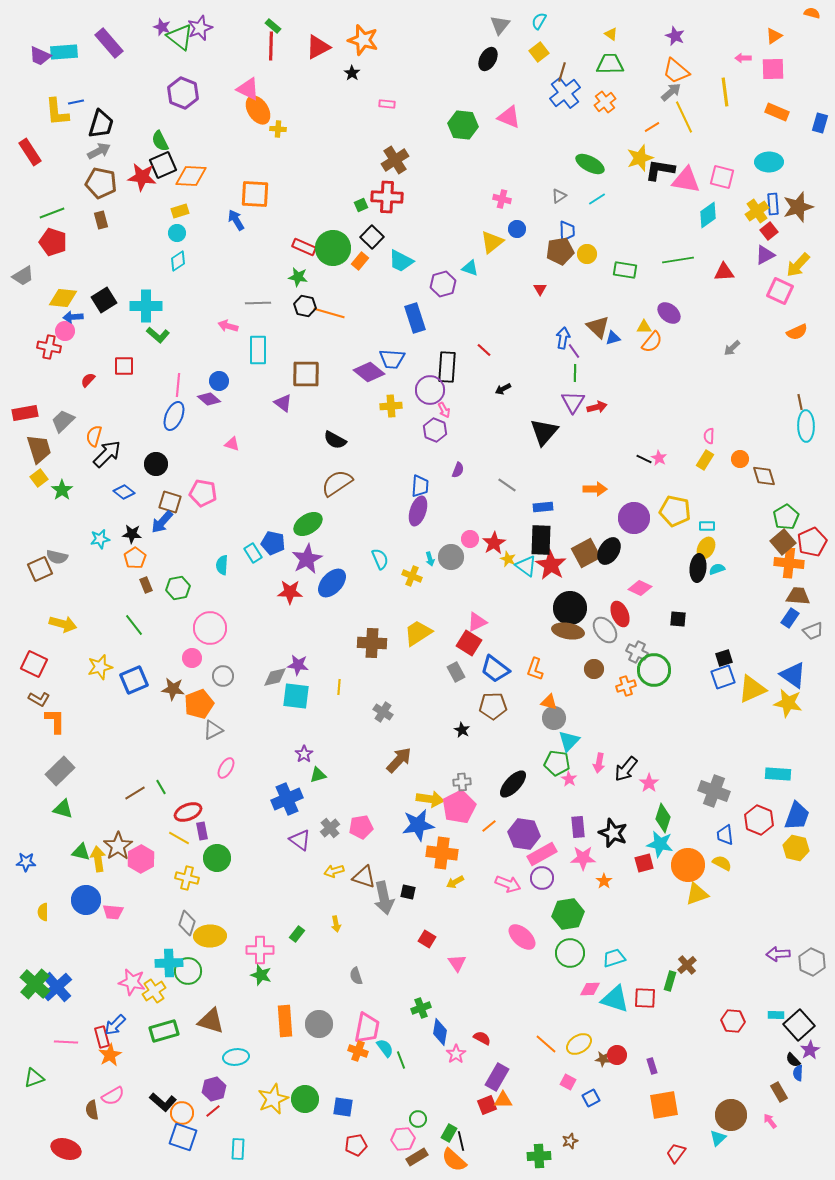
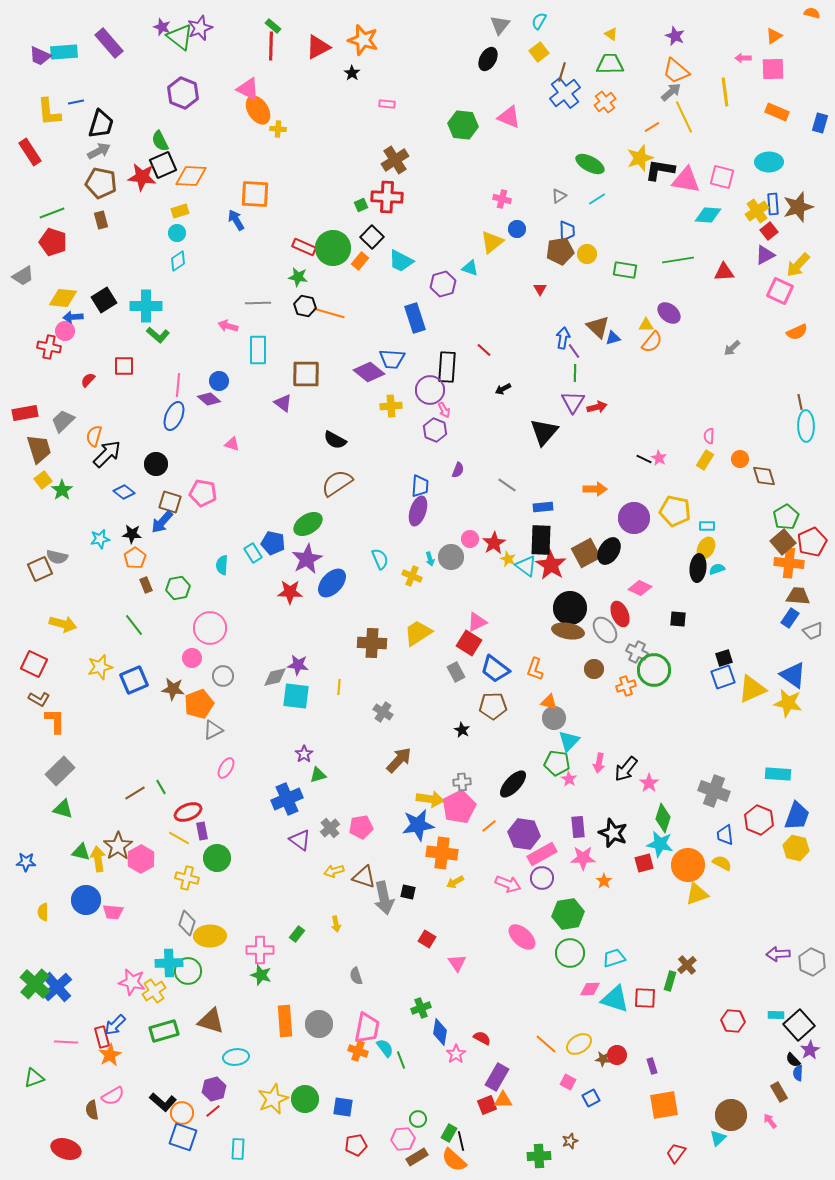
yellow L-shape at (57, 112): moved 8 px left
cyan diamond at (708, 215): rotated 40 degrees clockwise
yellow triangle at (644, 327): moved 2 px right, 2 px up
yellow square at (39, 478): moved 4 px right, 2 px down
